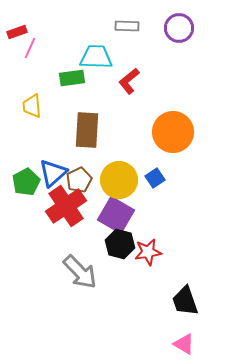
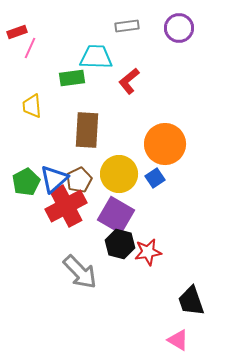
gray rectangle: rotated 10 degrees counterclockwise
orange circle: moved 8 px left, 12 px down
blue triangle: moved 1 px right, 6 px down
yellow circle: moved 6 px up
red cross: rotated 6 degrees clockwise
black trapezoid: moved 6 px right
pink triangle: moved 6 px left, 4 px up
